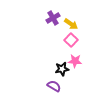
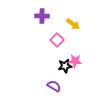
purple cross: moved 11 px left, 2 px up; rotated 32 degrees clockwise
yellow arrow: moved 2 px right
pink square: moved 14 px left
black star: moved 3 px right, 3 px up
